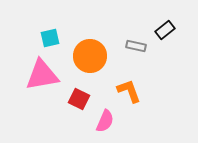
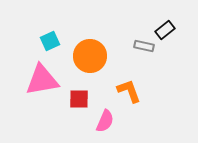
cyan square: moved 3 px down; rotated 12 degrees counterclockwise
gray rectangle: moved 8 px right
pink triangle: moved 5 px down
red square: rotated 25 degrees counterclockwise
